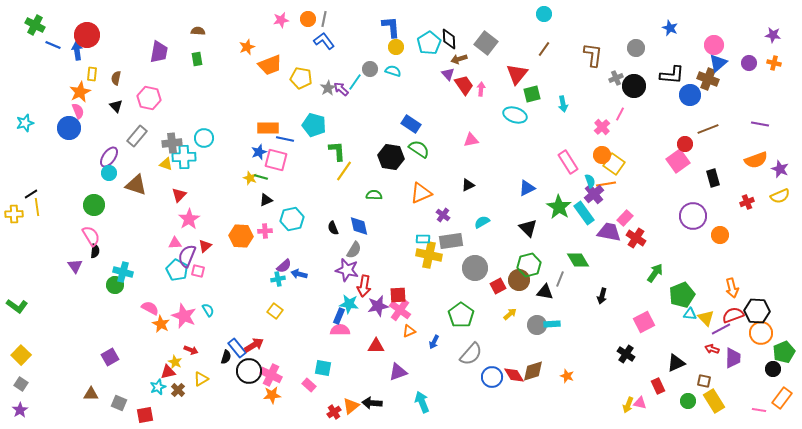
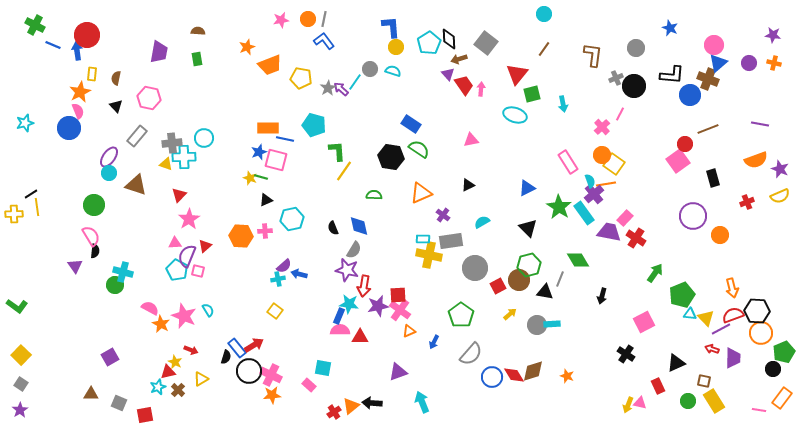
red triangle at (376, 346): moved 16 px left, 9 px up
